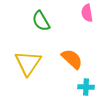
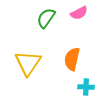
pink semicircle: moved 8 px left; rotated 108 degrees counterclockwise
green semicircle: moved 5 px right, 3 px up; rotated 65 degrees clockwise
orange semicircle: rotated 120 degrees counterclockwise
